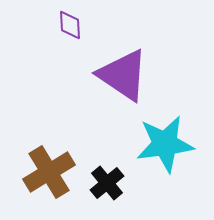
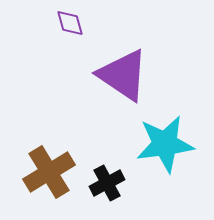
purple diamond: moved 2 px up; rotated 12 degrees counterclockwise
black cross: rotated 12 degrees clockwise
